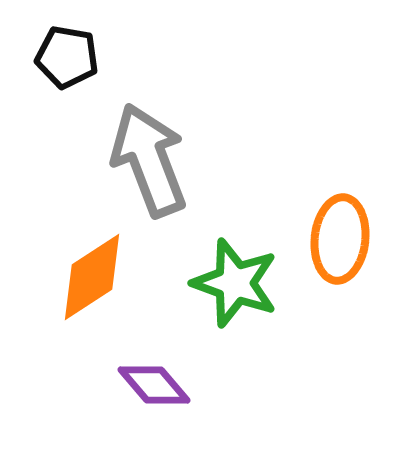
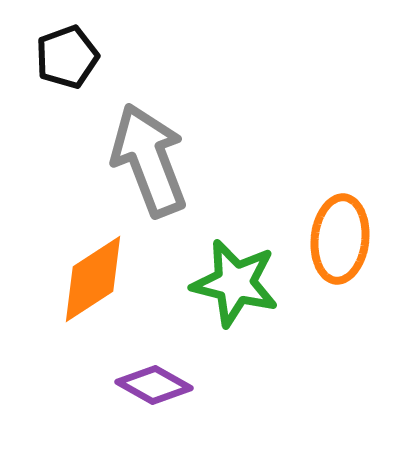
black pentagon: rotated 30 degrees counterclockwise
orange diamond: moved 1 px right, 2 px down
green star: rotated 6 degrees counterclockwise
purple diamond: rotated 20 degrees counterclockwise
